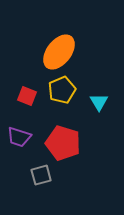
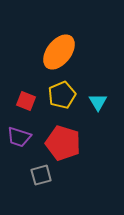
yellow pentagon: moved 5 px down
red square: moved 1 px left, 5 px down
cyan triangle: moved 1 px left
